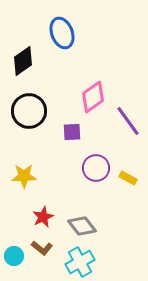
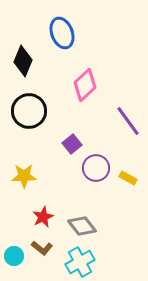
black diamond: rotated 32 degrees counterclockwise
pink diamond: moved 8 px left, 12 px up; rotated 8 degrees counterclockwise
purple square: moved 12 px down; rotated 36 degrees counterclockwise
